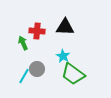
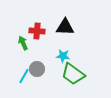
cyan star: rotated 24 degrees counterclockwise
